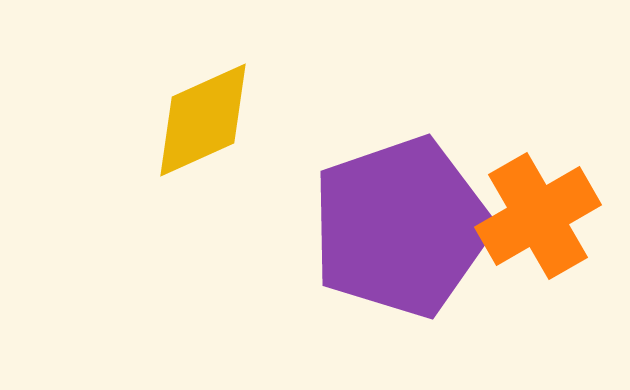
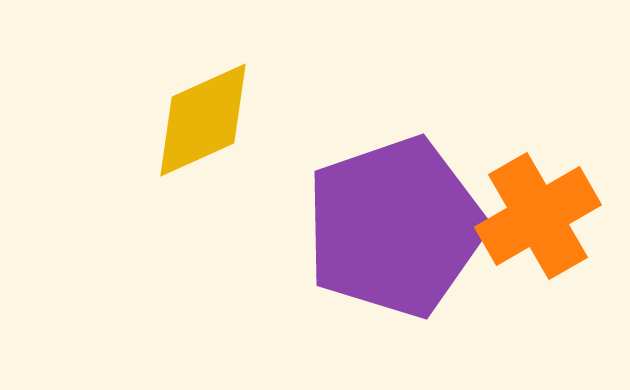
purple pentagon: moved 6 px left
